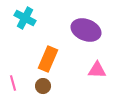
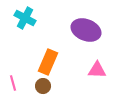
orange rectangle: moved 3 px down
